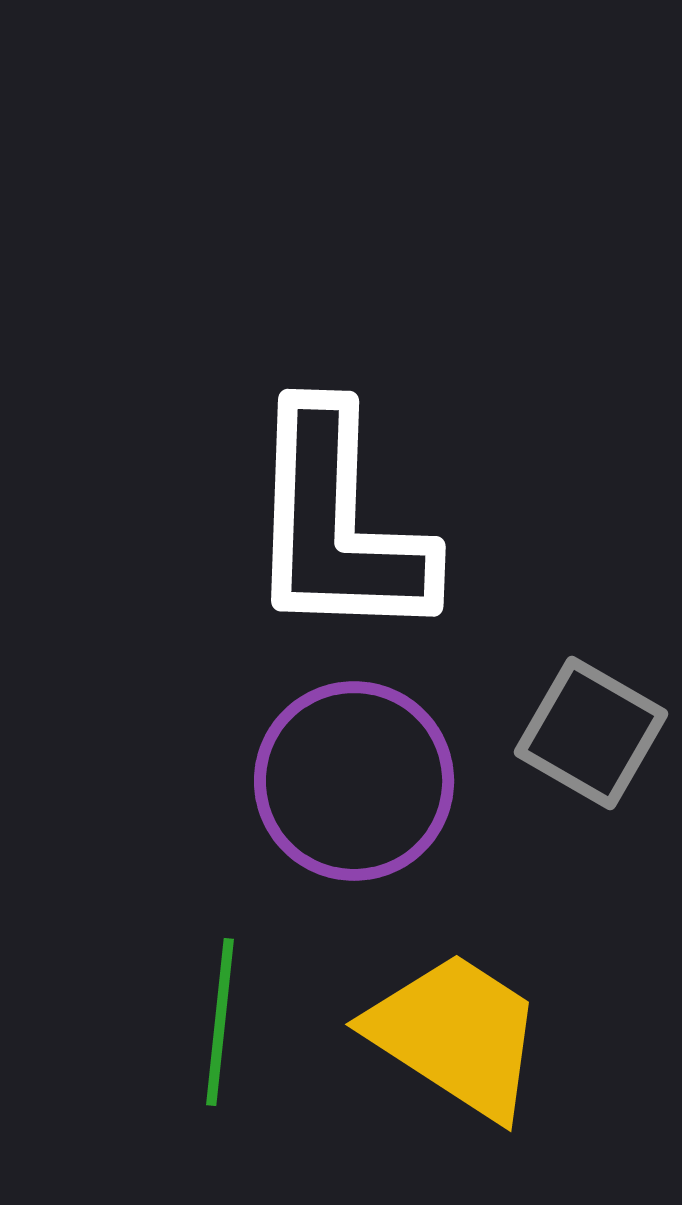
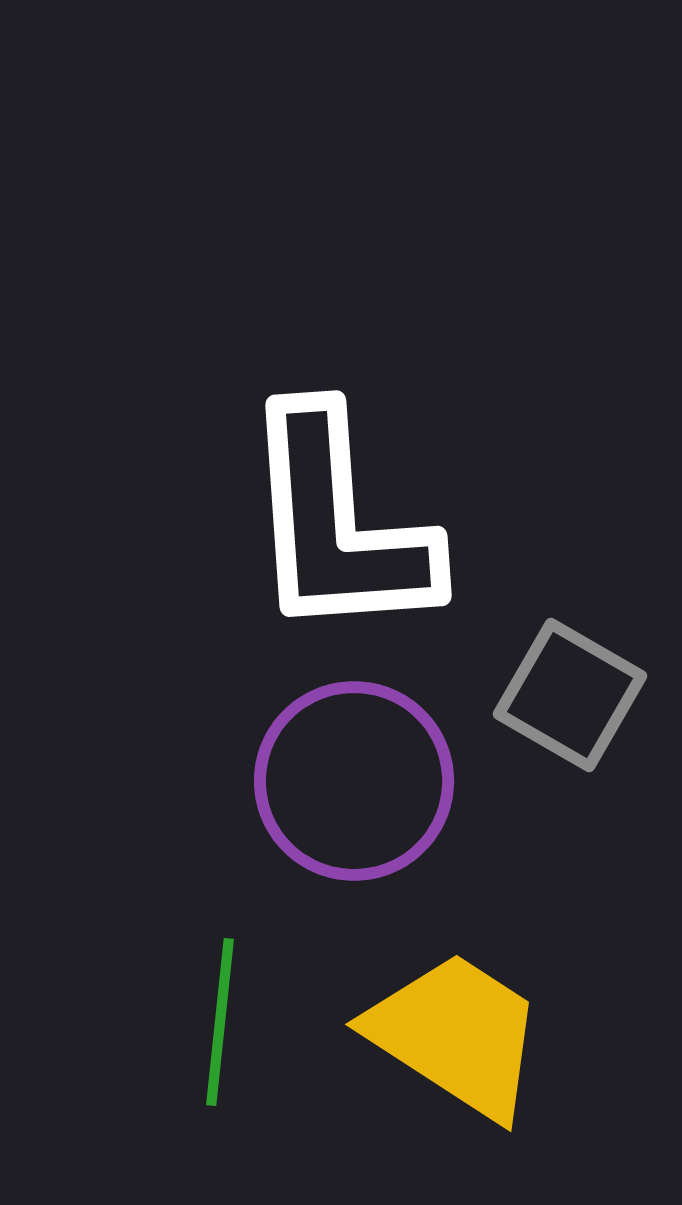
white L-shape: rotated 6 degrees counterclockwise
gray square: moved 21 px left, 38 px up
